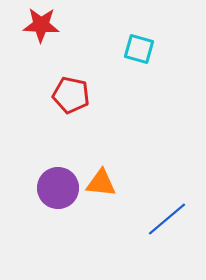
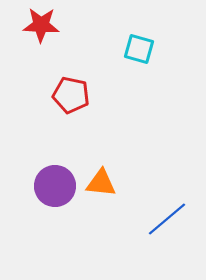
purple circle: moved 3 px left, 2 px up
